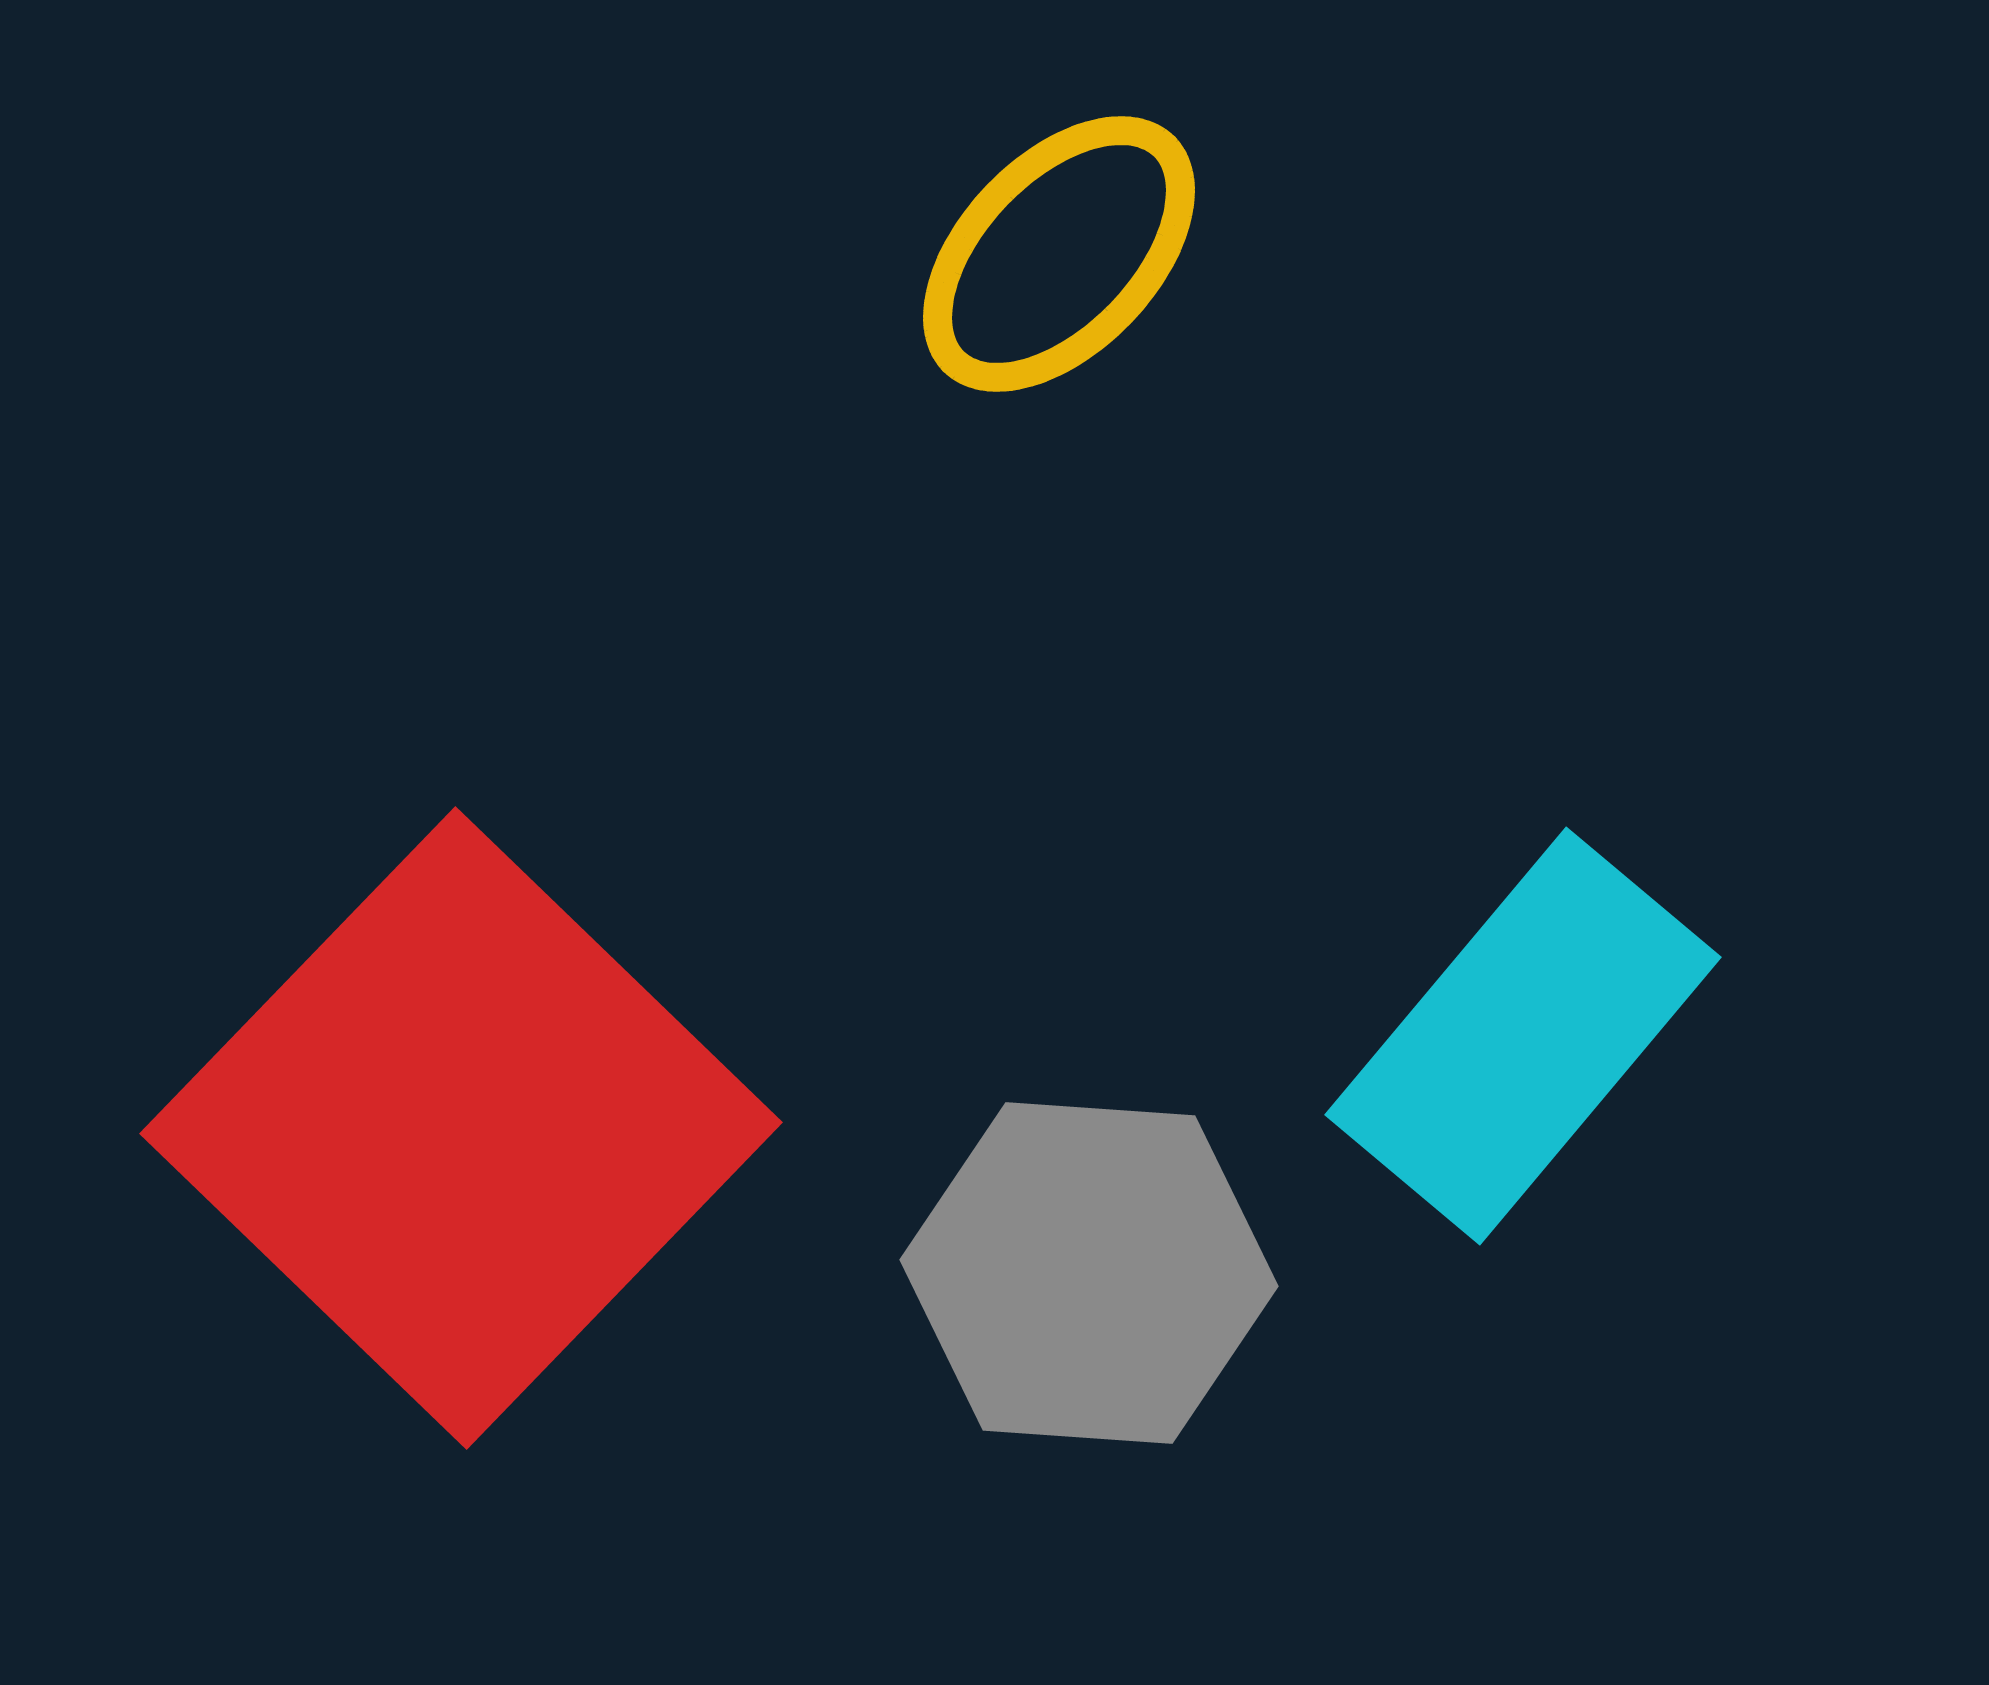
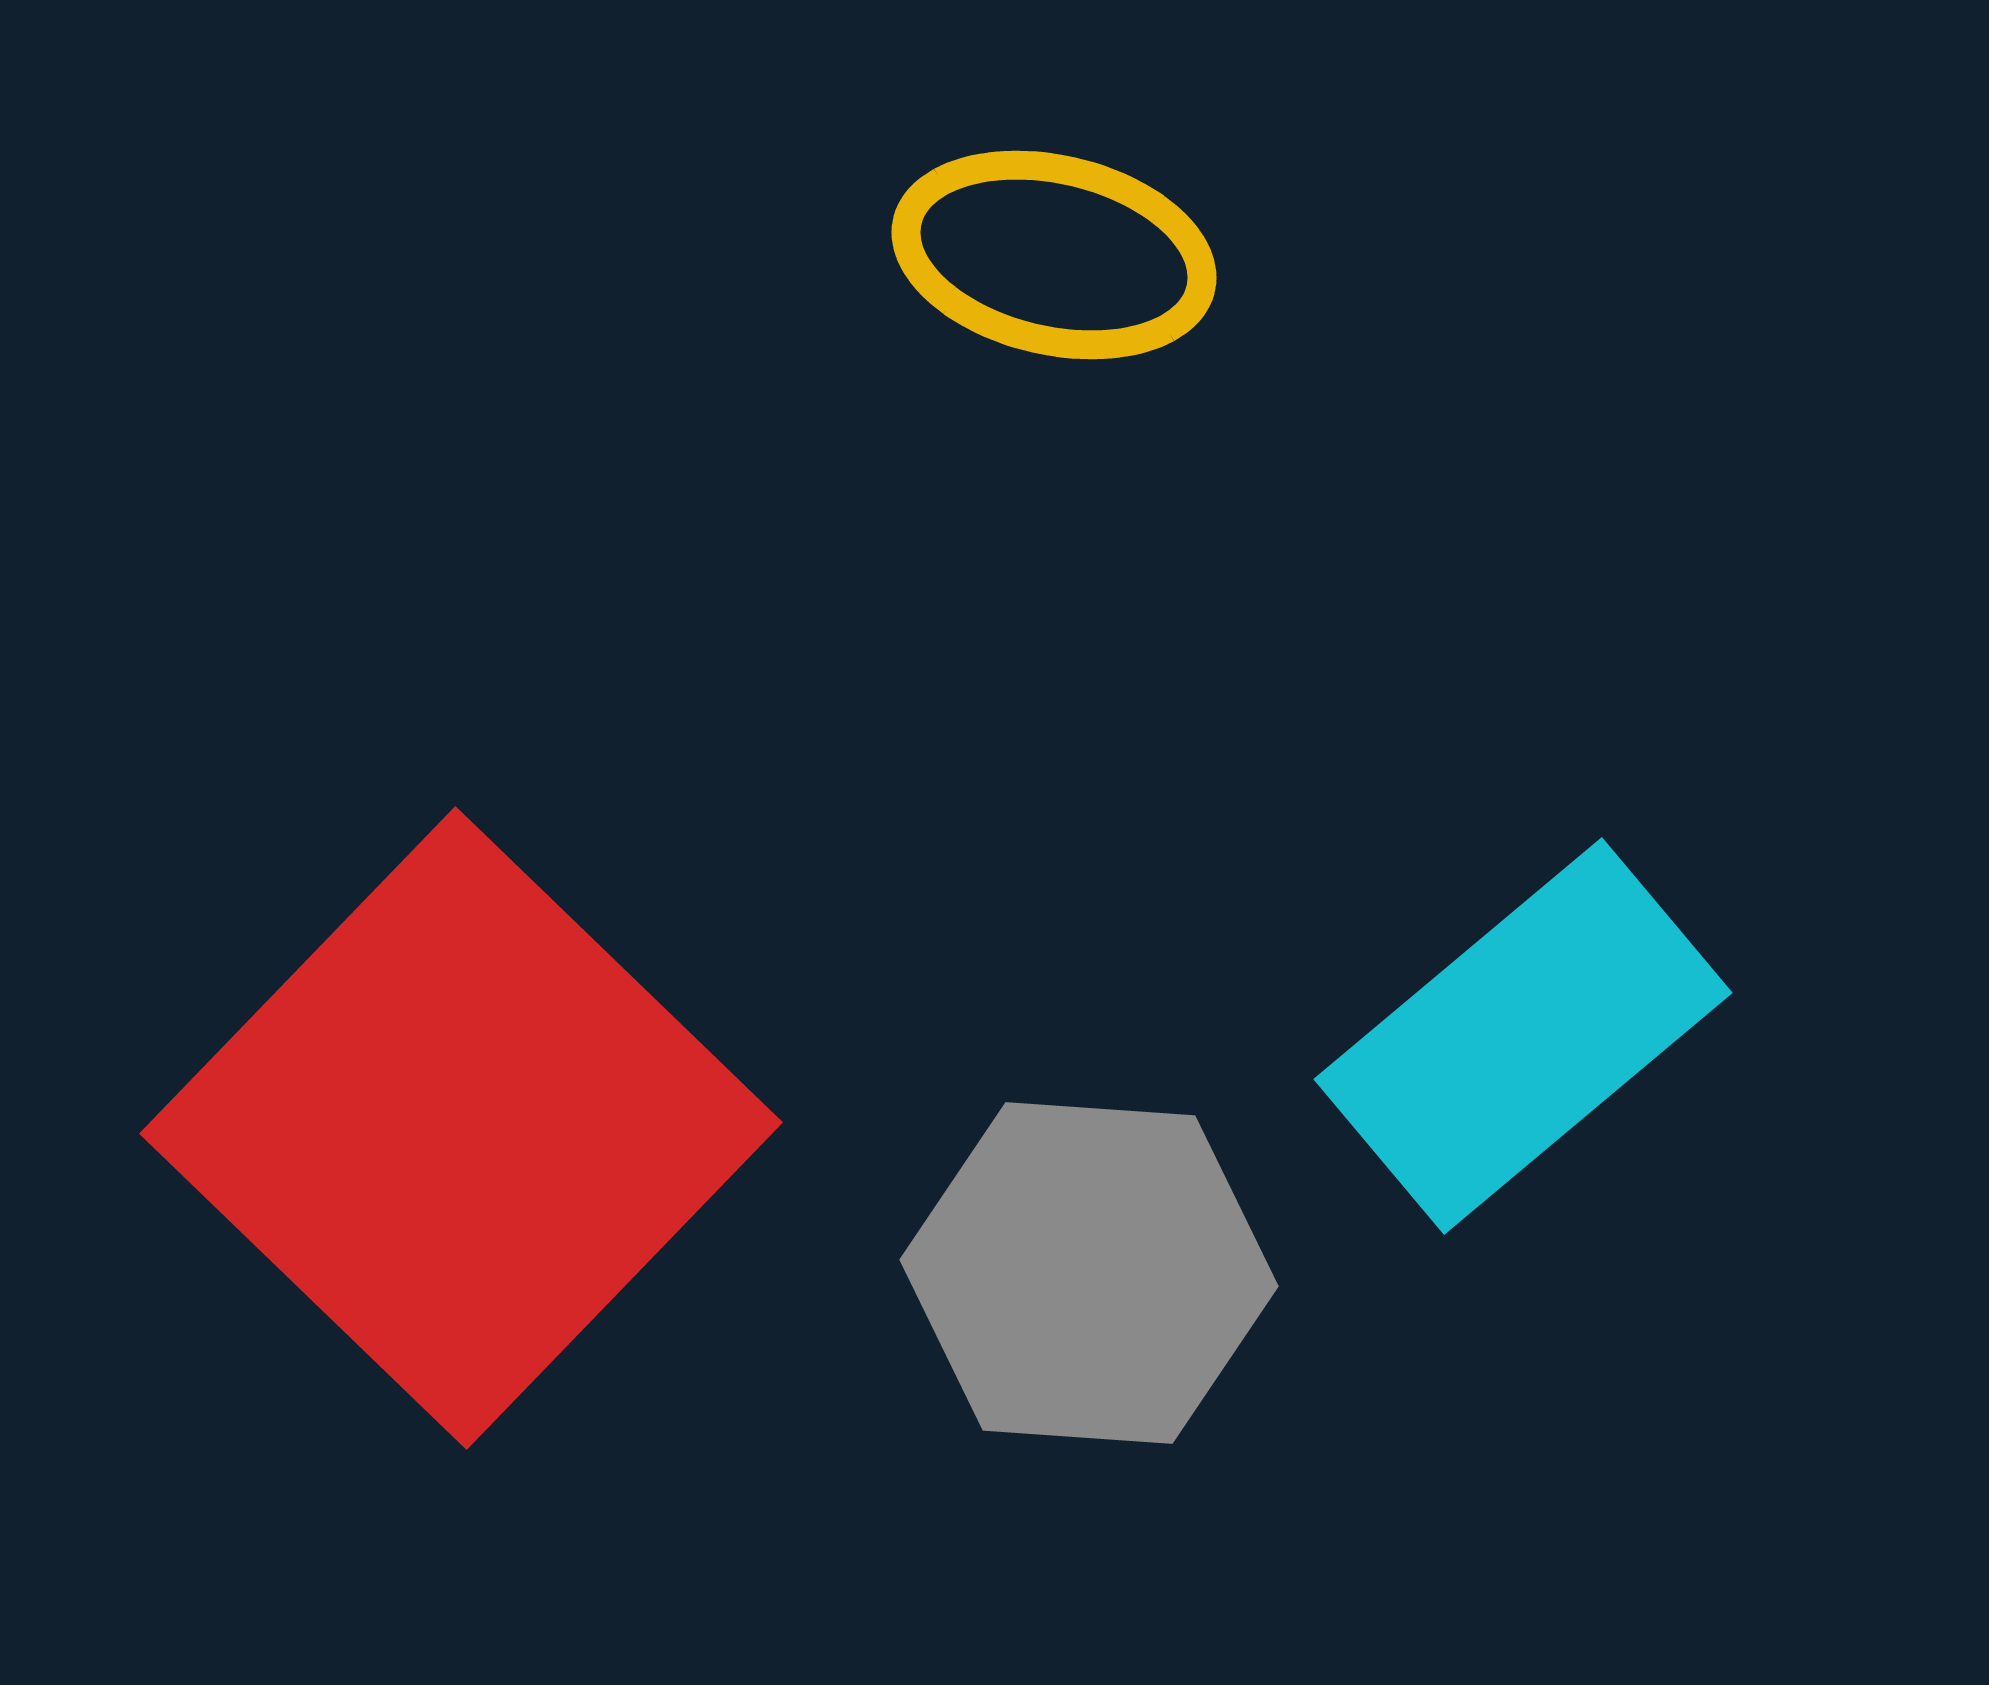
yellow ellipse: moved 5 px left, 1 px down; rotated 59 degrees clockwise
cyan rectangle: rotated 10 degrees clockwise
